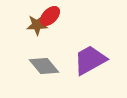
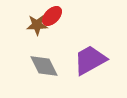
red ellipse: moved 2 px right
gray diamond: rotated 12 degrees clockwise
